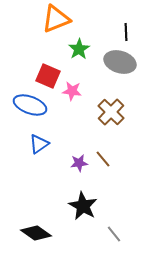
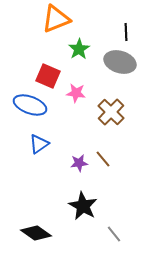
pink star: moved 4 px right, 2 px down
